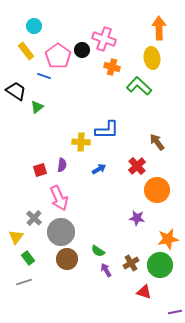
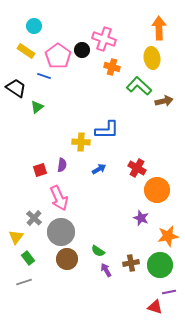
yellow rectangle: rotated 18 degrees counterclockwise
black trapezoid: moved 3 px up
brown arrow: moved 7 px right, 41 px up; rotated 114 degrees clockwise
red cross: moved 2 px down; rotated 18 degrees counterclockwise
purple star: moved 4 px right; rotated 14 degrees clockwise
orange star: moved 3 px up
brown cross: rotated 21 degrees clockwise
red triangle: moved 11 px right, 15 px down
purple line: moved 6 px left, 20 px up
